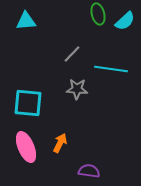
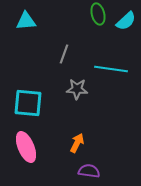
cyan semicircle: moved 1 px right
gray line: moved 8 px left; rotated 24 degrees counterclockwise
orange arrow: moved 17 px right
